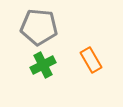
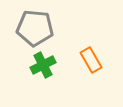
gray pentagon: moved 4 px left, 1 px down
